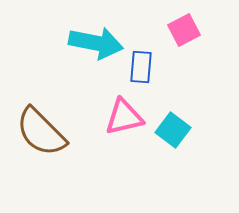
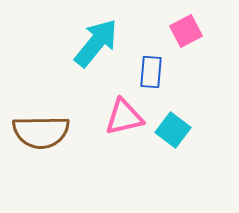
pink square: moved 2 px right, 1 px down
cyan arrow: rotated 62 degrees counterclockwise
blue rectangle: moved 10 px right, 5 px down
brown semicircle: rotated 46 degrees counterclockwise
